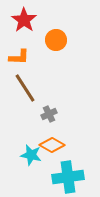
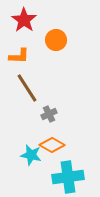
orange L-shape: moved 1 px up
brown line: moved 2 px right
